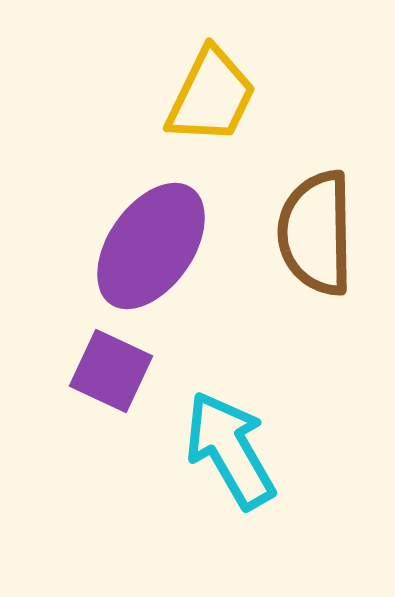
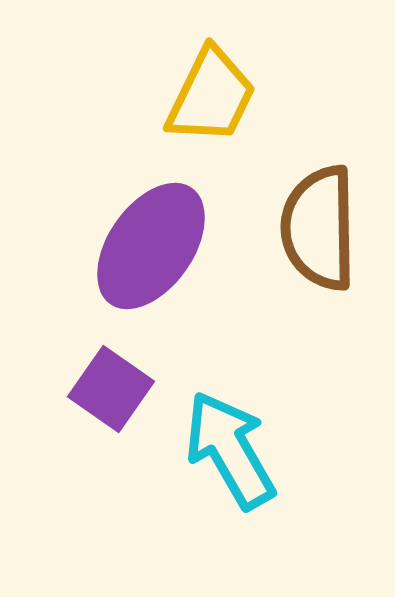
brown semicircle: moved 3 px right, 5 px up
purple square: moved 18 px down; rotated 10 degrees clockwise
